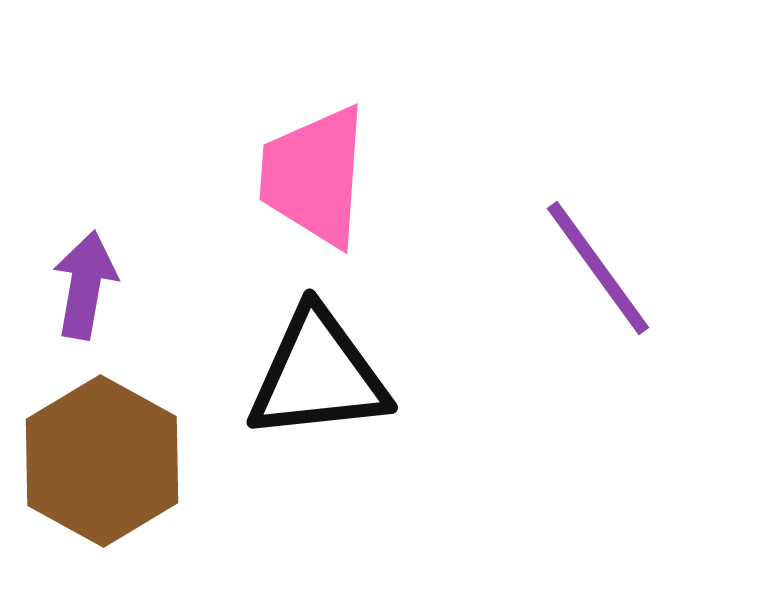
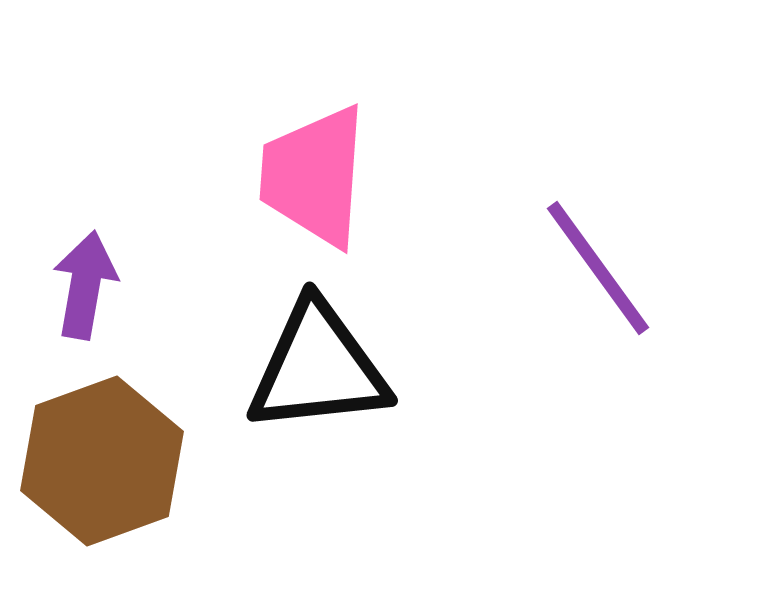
black triangle: moved 7 px up
brown hexagon: rotated 11 degrees clockwise
